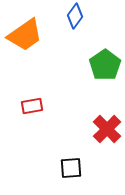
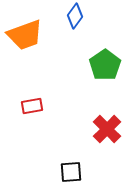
orange trapezoid: rotated 15 degrees clockwise
black square: moved 4 px down
